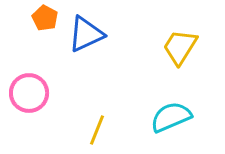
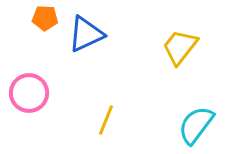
orange pentagon: rotated 25 degrees counterclockwise
yellow trapezoid: rotated 6 degrees clockwise
cyan semicircle: moved 25 px right, 8 px down; rotated 30 degrees counterclockwise
yellow line: moved 9 px right, 10 px up
